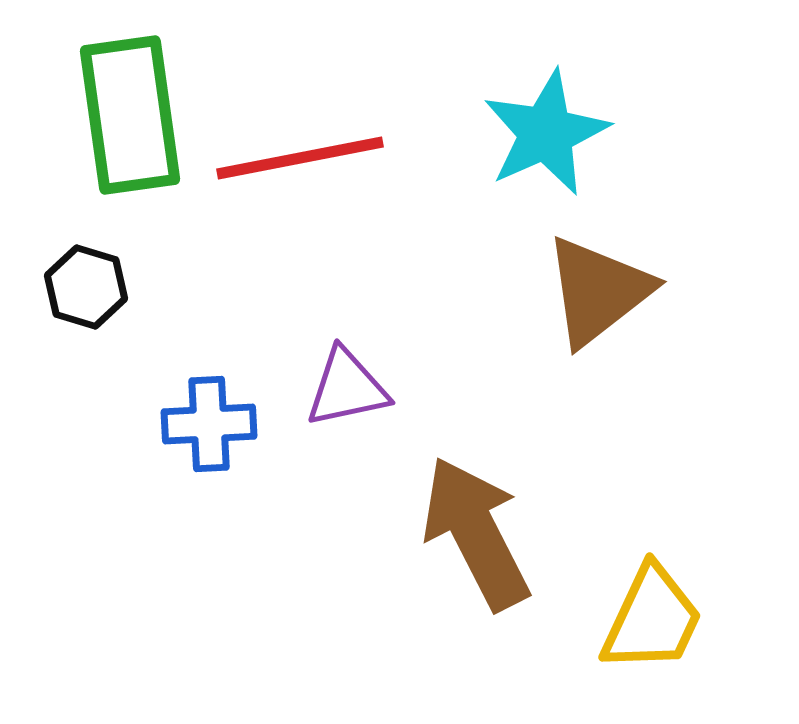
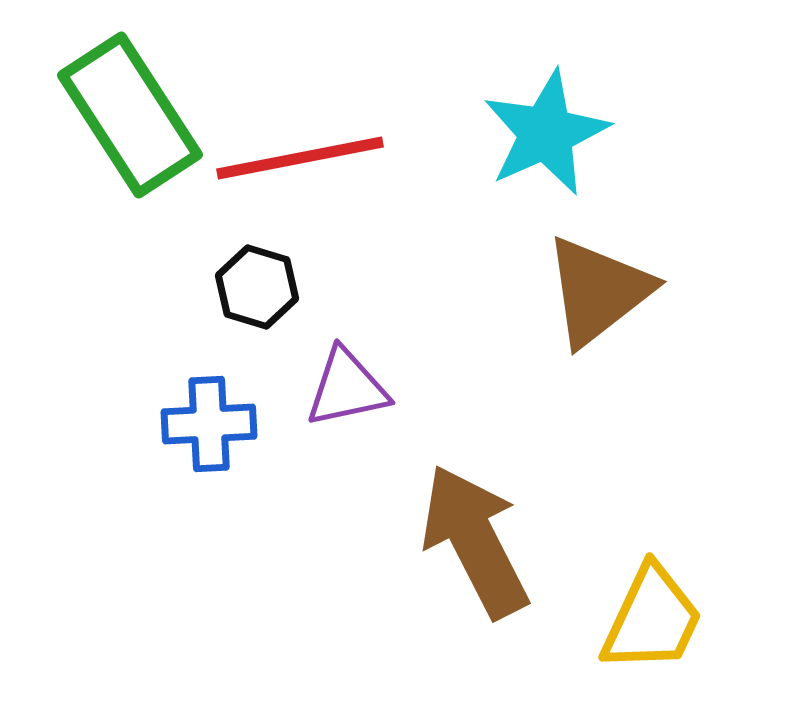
green rectangle: rotated 25 degrees counterclockwise
black hexagon: moved 171 px right
brown arrow: moved 1 px left, 8 px down
